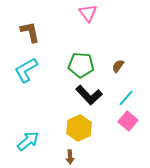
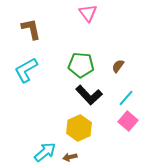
brown L-shape: moved 1 px right, 3 px up
cyan arrow: moved 17 px right, 11 px down
brown arrow: rotated 80 degrees clockwise
